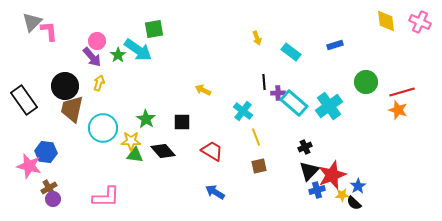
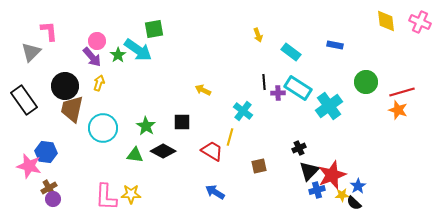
gray triangle at (32, 22): moved 1 px left, 30 px down
yellow arrow at (257, 38): moved 1 px right, 3 px up
blue rectangle at (335, 45): rotated 28 degrees clockwise
cyan rectangle at (294, 103): moved 4 px right, 15 px up; rotated 8 degrees counterclockwise
green star at (146, 119): moved 7 px down
yellow line at (256, 137): moved 26 px left; rotated 36 degrees clockwise
yellow star at (131, 141): moved 53 px down
black cross at (305, 147): moved 6 px left, 1 px down
black diamond at (163, 151): rotated 20 degrees counterclockwise
pink L-shape at (106, 197): rotated 92 degrees clockwise
